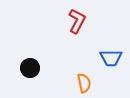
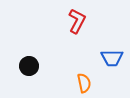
blue trapezoid: moved 1 px right
black circle: moved 1 px left, 2 px up
